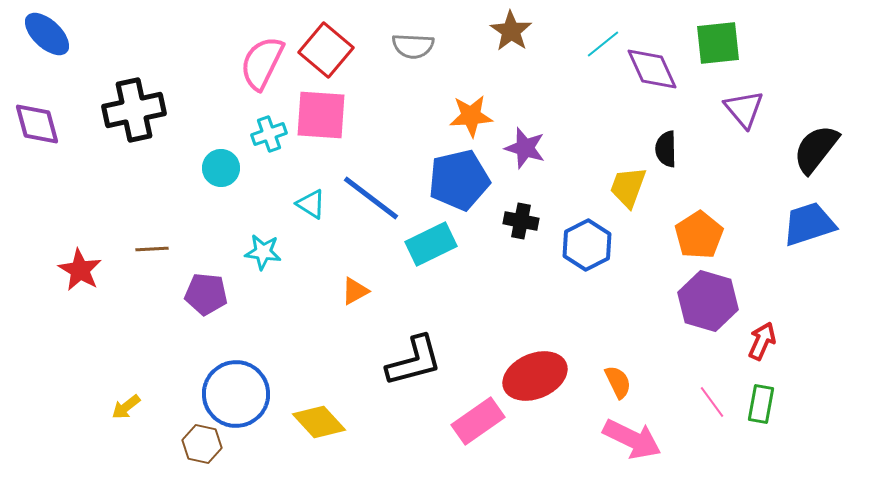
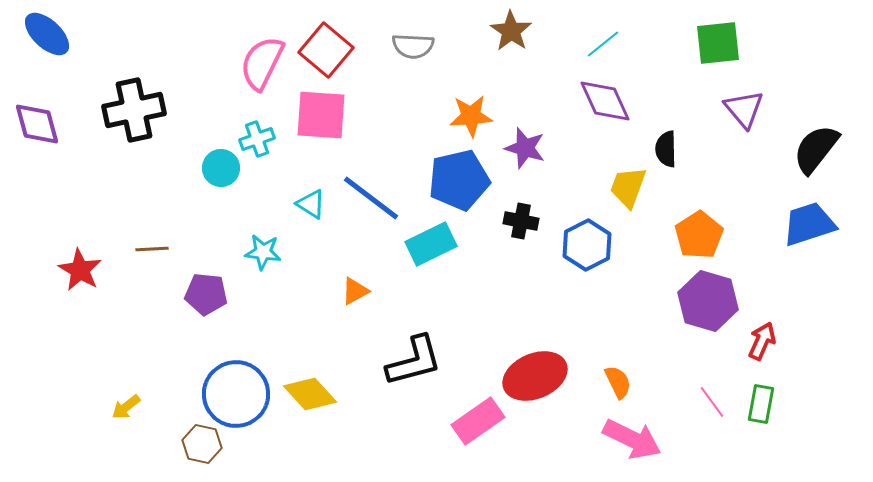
purple diamond at (652, 69): moved 47 px left, 32 px down
cyan cross at (269, 134): moved 12 px left, 5 px down
yellow diamond at (319, 422): moved 9 px left, 28 px up
